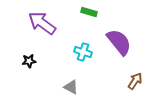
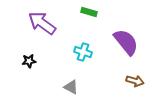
purple semicircle: moved 7 px right
brown arrow: rotated 72 degrees clockwise
